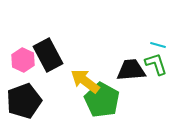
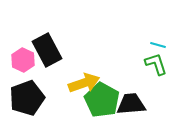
black rectangle: moved 1 px left, 5 px up
black trapezoid: moved 34 px down
yellow arrow: moved 1 px left, 2 px down; rotated 124 degrees clockwise
black pentagon: moved 3 px right, 3 px up
